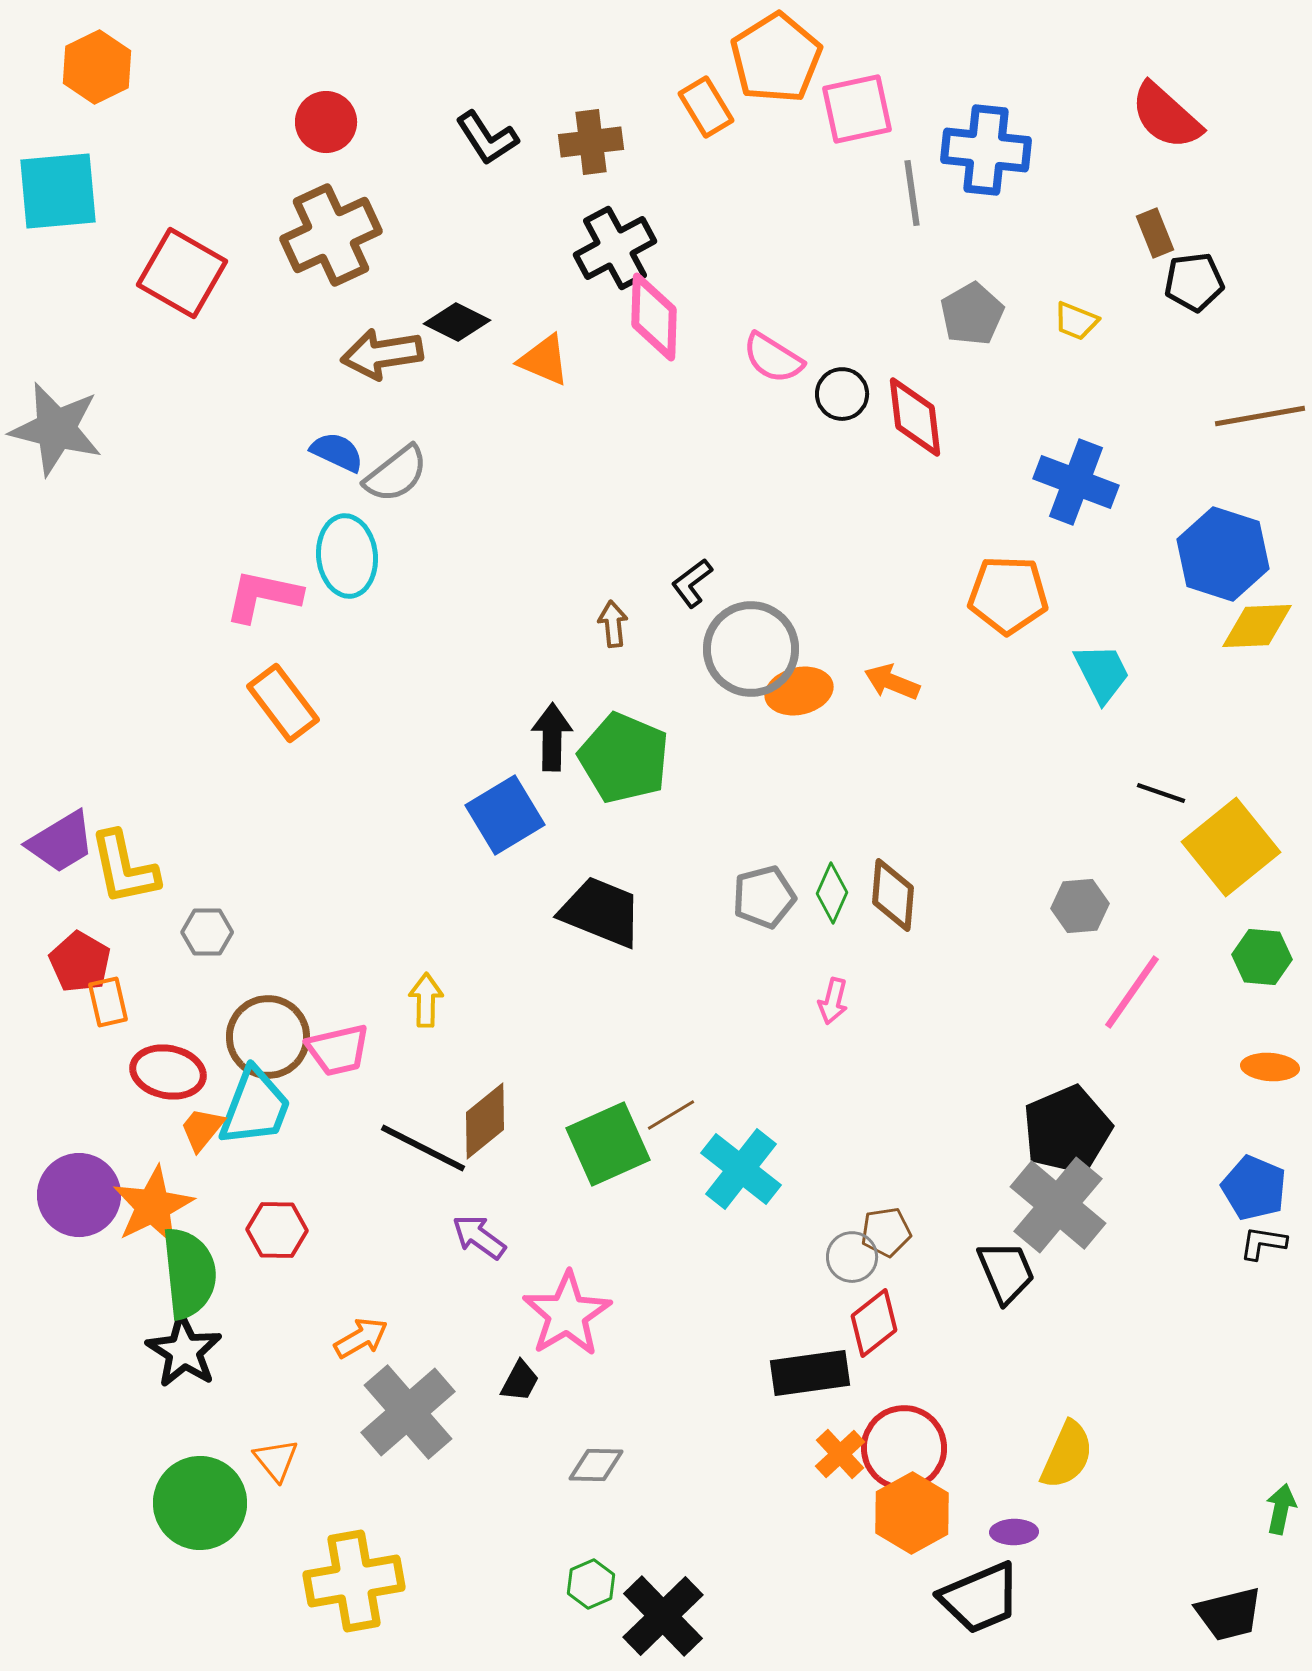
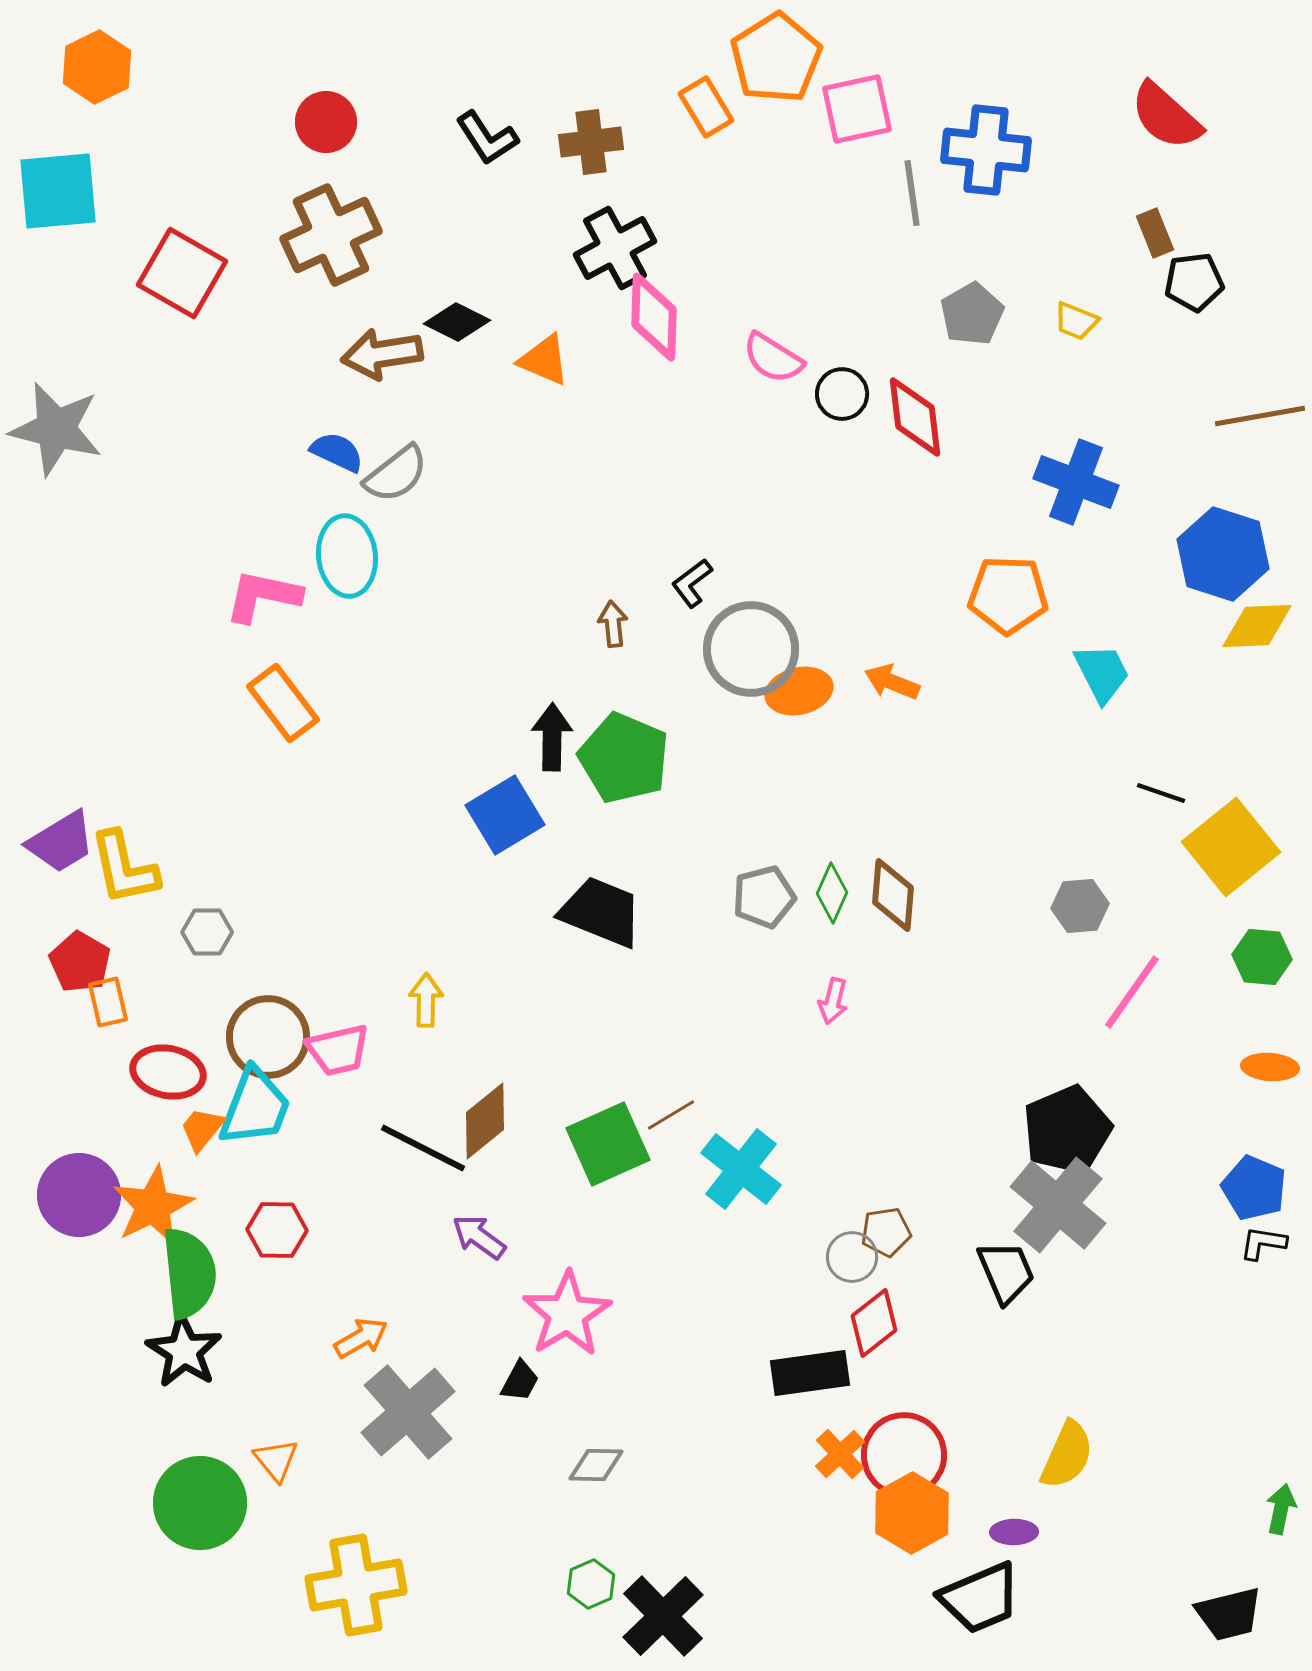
red circle at (904, 1448): moved 7 px down
yellow cross at (354, 1581): moved 2 px right, 4 px down
